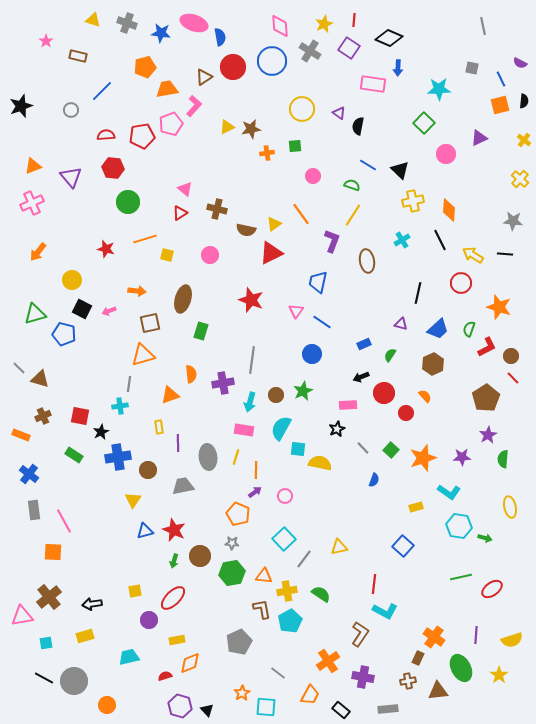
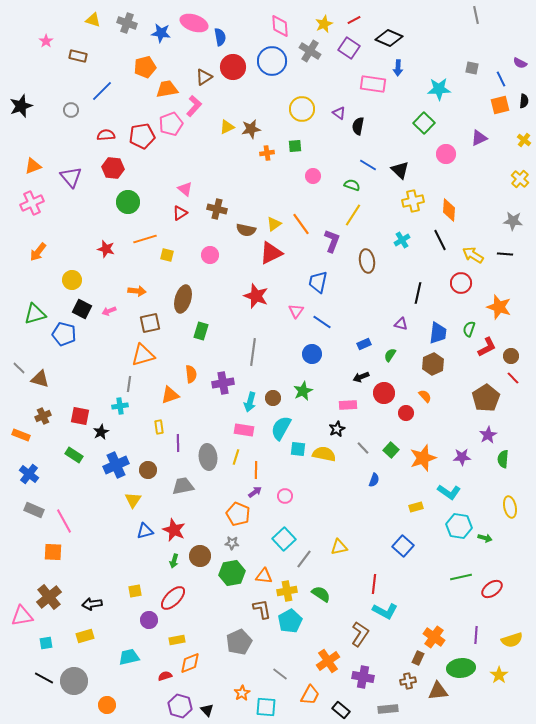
red line at (354, 20): rotated 56 degrees clockwise
gray line at (483, 26): moved 7 px left, 11 px up
orange line at (301, 214): moved 10 px down
red star at (251, 300): moved 5 px right, 4 px up
blue trapezoid at (438, 329): moved 4 px down; rotated 40 degrees counterclockwise
gray line at (252, 360): moved 1 px right, 8 px up
brown circle at (276, 395): moved 3 px left, 3 px down
blue cross at (118, 457): moved 2 px left, 8 px down; rotated 15 degrees counterclockwise
yellow semicircle at (320, 463): moved 4 px right, 9 px up
gray rectangle at (34, 510): rotated 60 degrees counterclockwise
green ellipse at (461, 668): rotated 68 degrees counterclockwise
gray line at (278, 673): moved 2 px right, 1 px down
